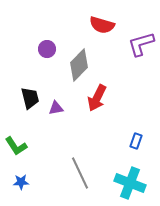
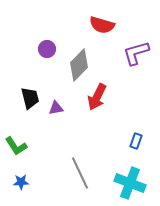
purple L-shape: moved 5 px left, 9 px down
red arrow: moved 1 px up
